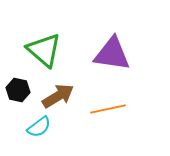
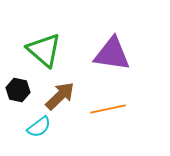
brown arrow: moved 2 px right; rotated 12 degrees counterclockwise
